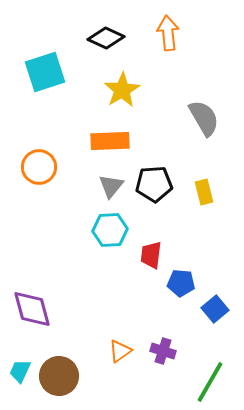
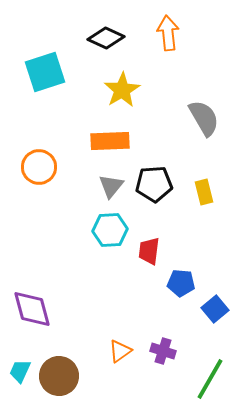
red trapezoid: moved 2 px left, 4 px up
green line: moved 3 px up
